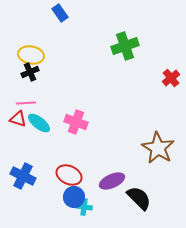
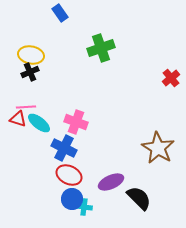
green cross: moved 24 px left, 2 px down
pink line: moved 4 px down
blue cross: moved 41 px right, 28 px up
purple ellipse: moved 1 px left, 1 px down
blue circle: moved 2 px left, 2 px down
